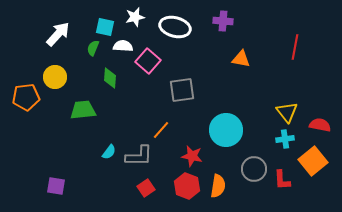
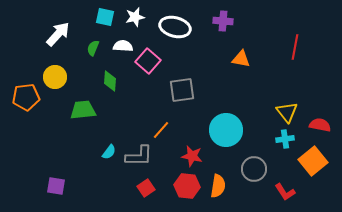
cyan square: moved 10 px up
green diamond: moved 3 px down
red L-shape: moved 3 px right, 12 px down; rotated 30 degrees counterclockwise
red hexagon: rotated 15 degrees counterclockwise
